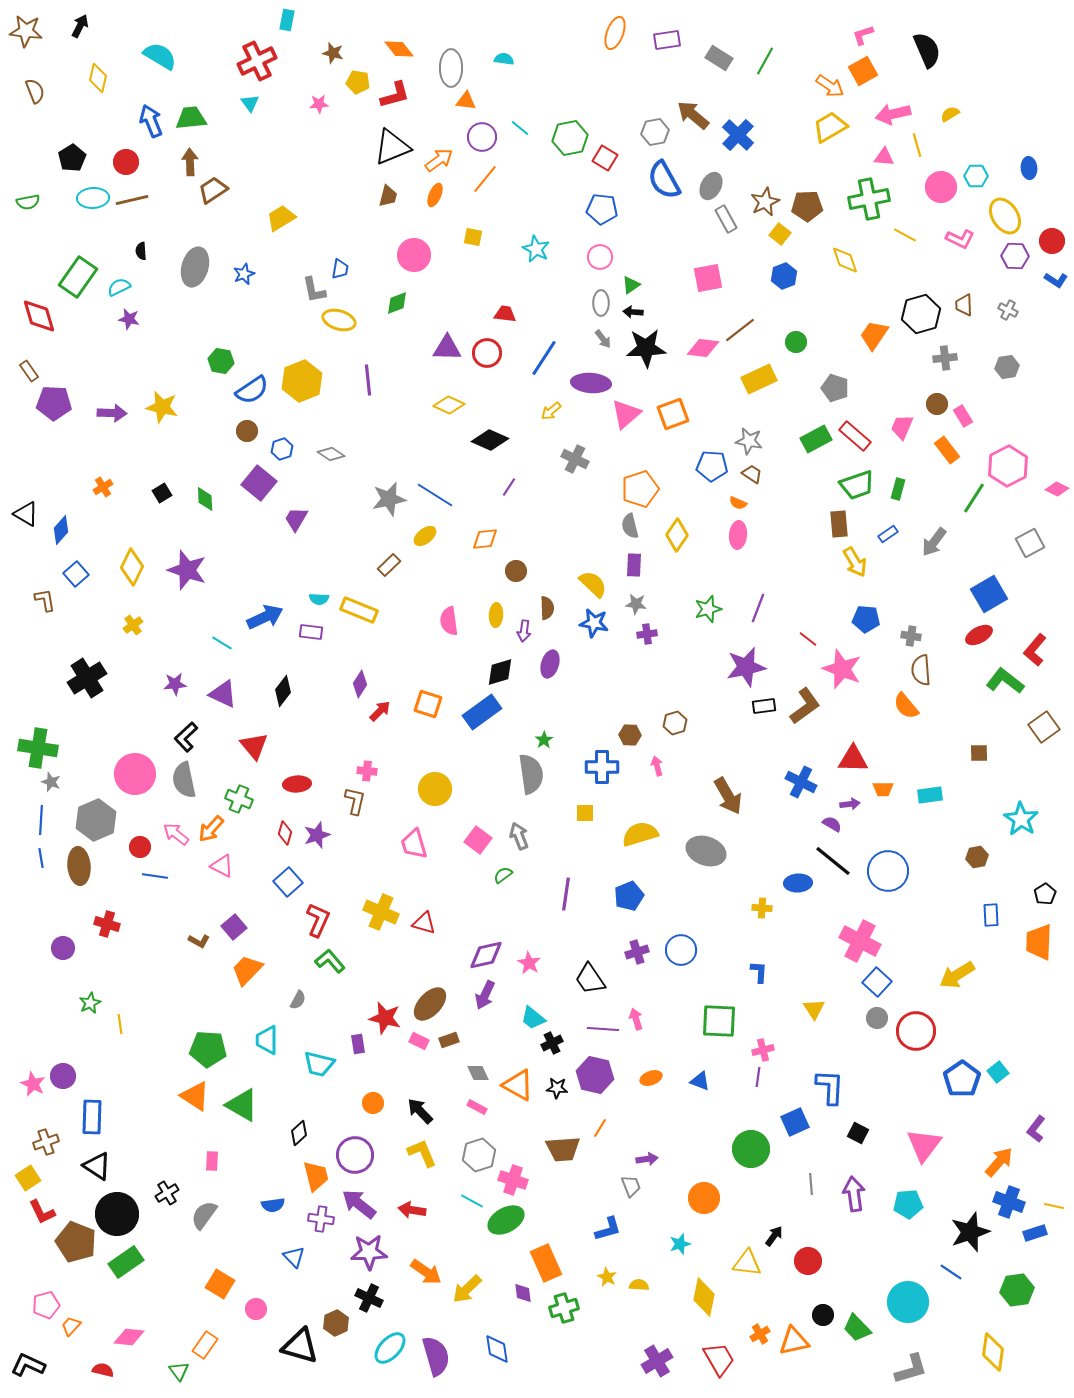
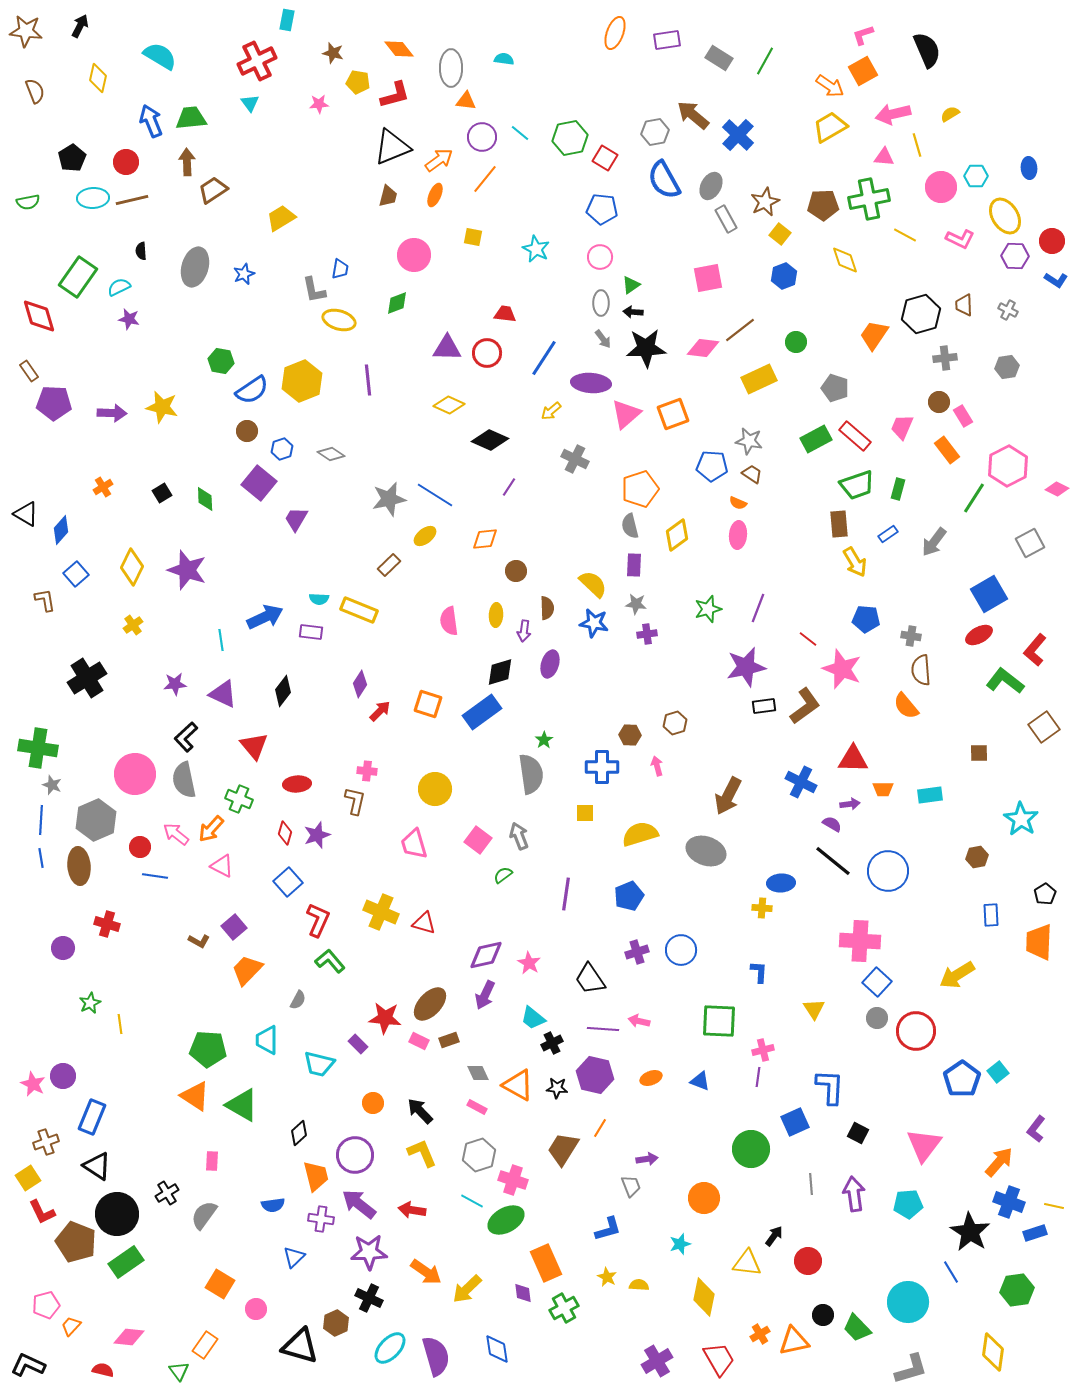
cyan line at (520, 128): moved 5 px down
brown arrow at (190, 162): moved 3 px left
brown pentagon at (807, 206): moved 16 px right, 1 px up
brown circle at (937, 404): moved 2 px right, 2 px up
yellow diamond at (677, 535): rotated 20 degrees clockwise
cyan line at (222, 643): moved 1 px left, 3 px up; rotated 50 degrees clockwise
gray star at (51, 782): moved 1 px right, 3 px down
brown arrow at (728, 796): rotated 57 degrees clockwise
blue ellipse at (798, 883): moved 17 px left
pink cross at (860, 941): rotated 24 degrees counterclockwise
red star at (385, 1018): rotated 8 degrees counterclockwise
pink arrow at (636, 1019): moved 3 px right, 2 px down; rotated 60 degrees counterclockwise
purple rectangle at (358, 1044): rotated 36 degrees counterclockwise
blue rectangle at (92, 1117): rotated 20 degrees clockwise
brown trapezoid at (563, 1149): rotated 126 degrees clockwise
black star at (970, 1232): rotated 21 degrees counterclockwise
blue triangle at (294, 1257): rotated 30 degrees clockwise
blue line at (951, 1272): rotated 25 degrees clockwise
green cross at (564, 1308): rotated 12 degrees counterclockwise
